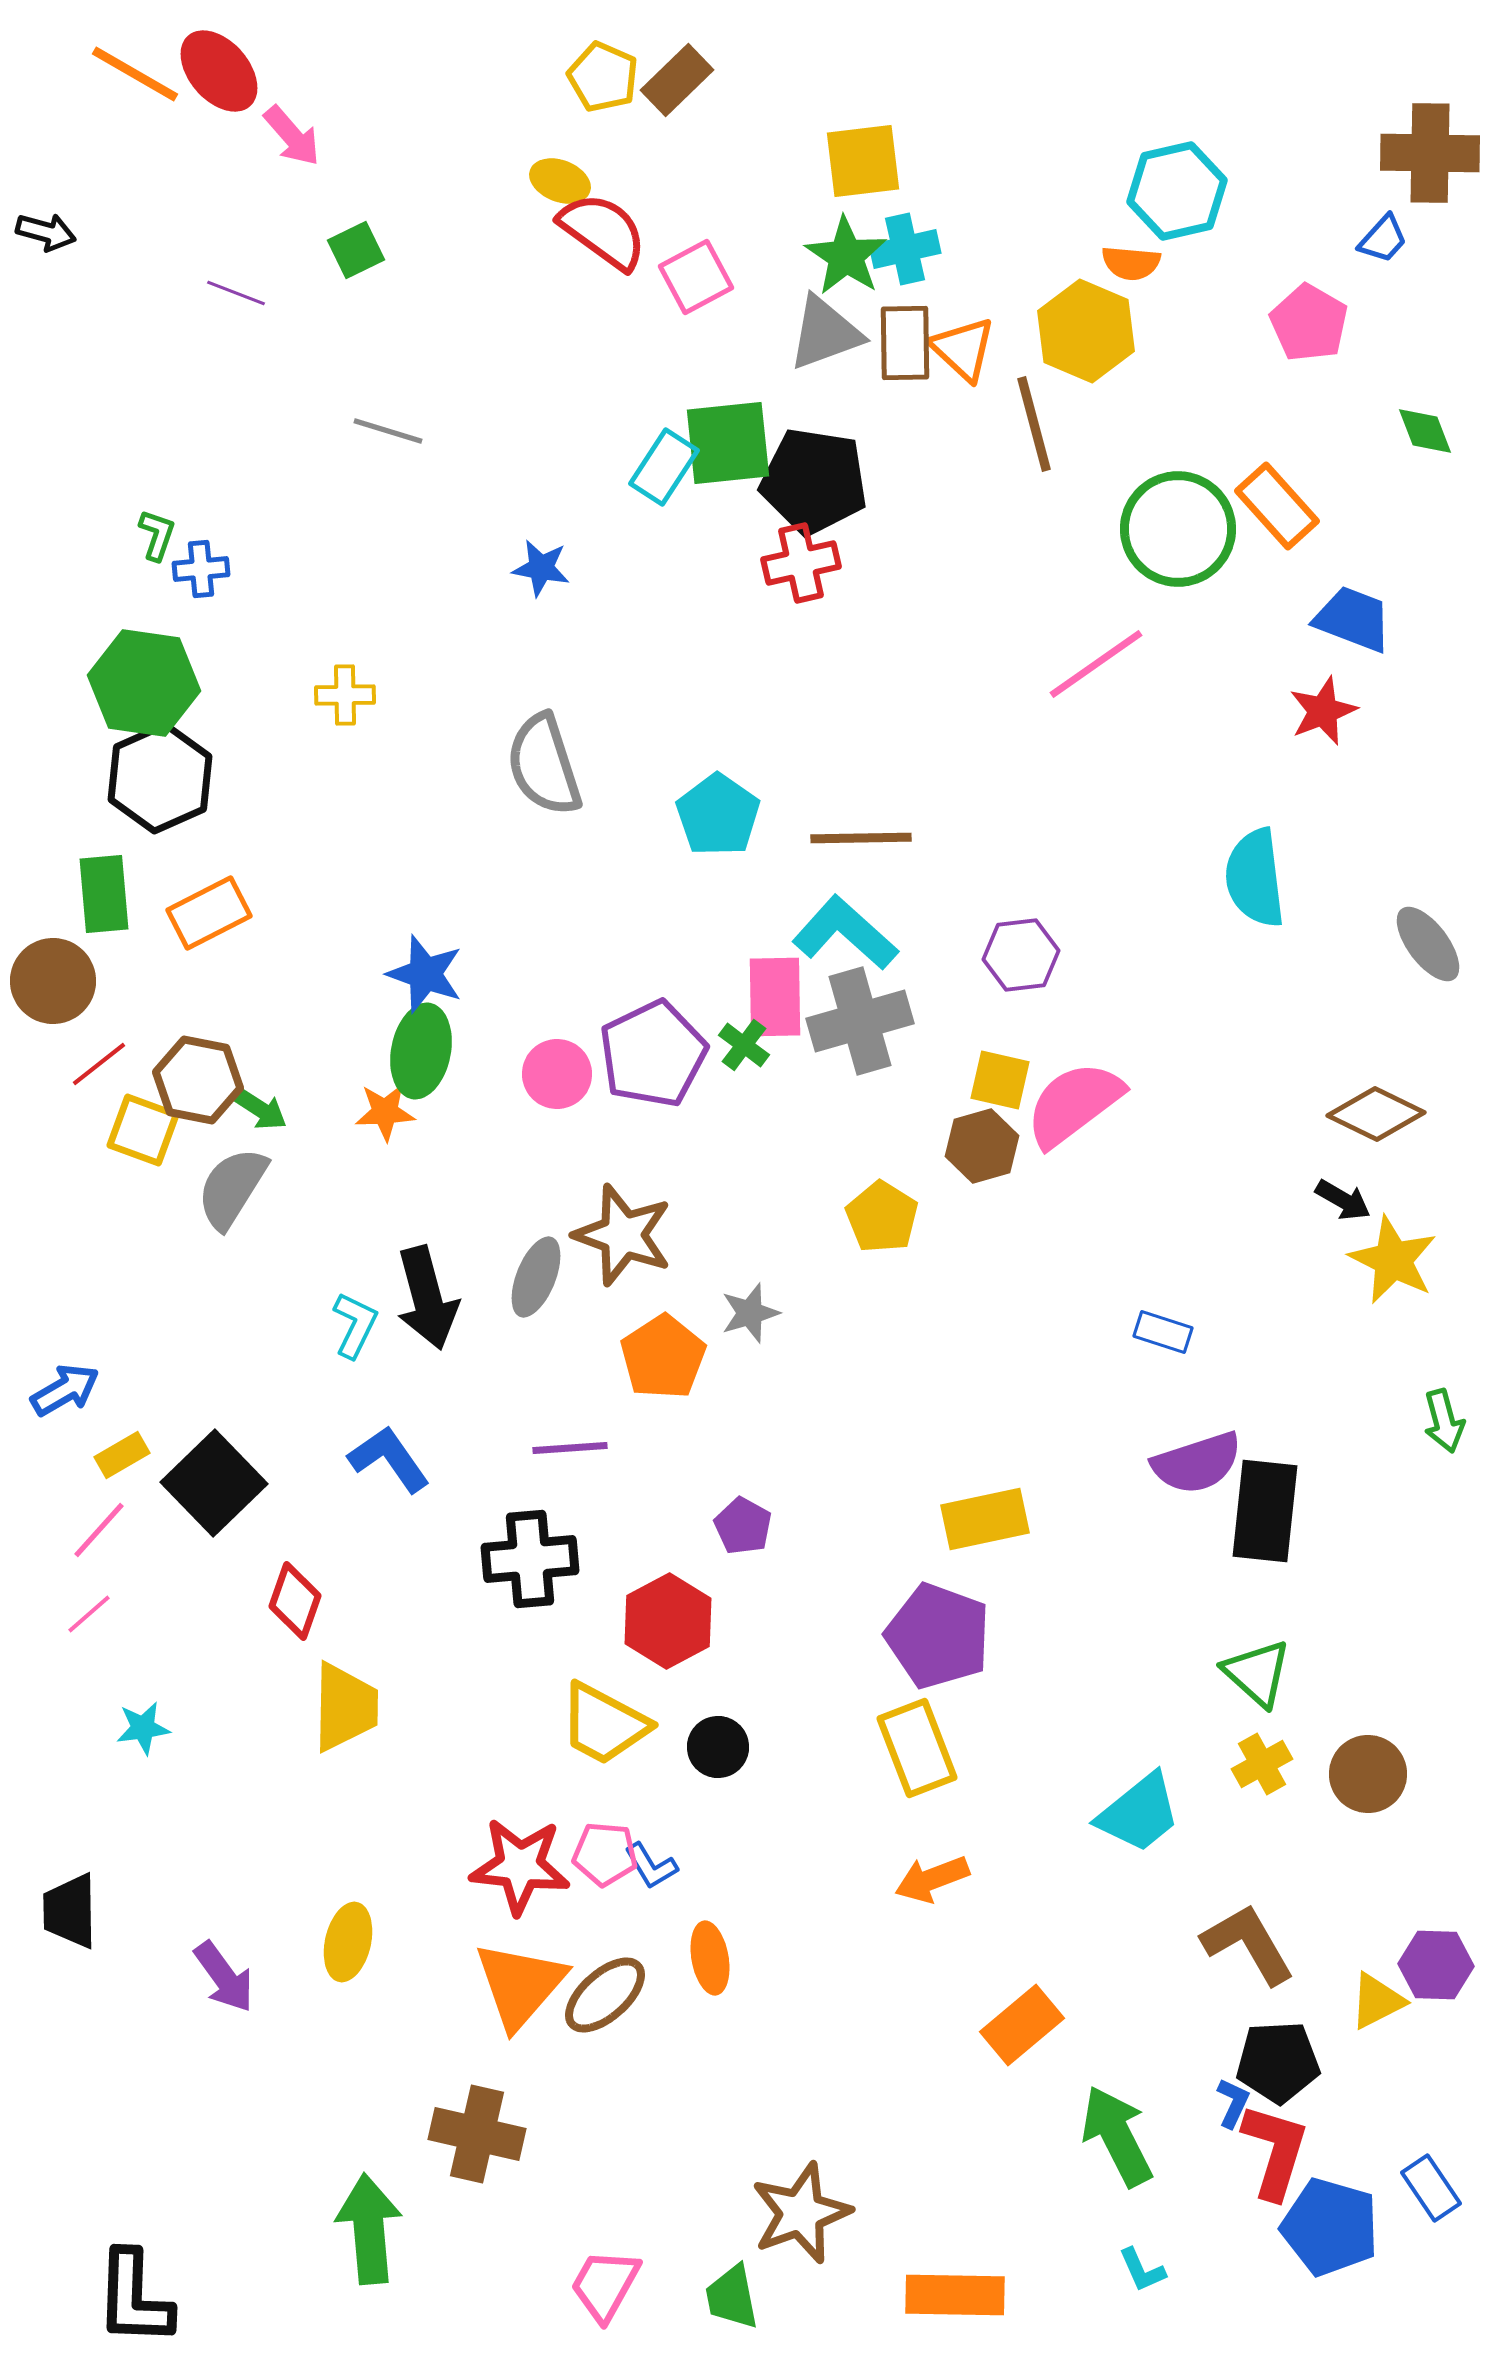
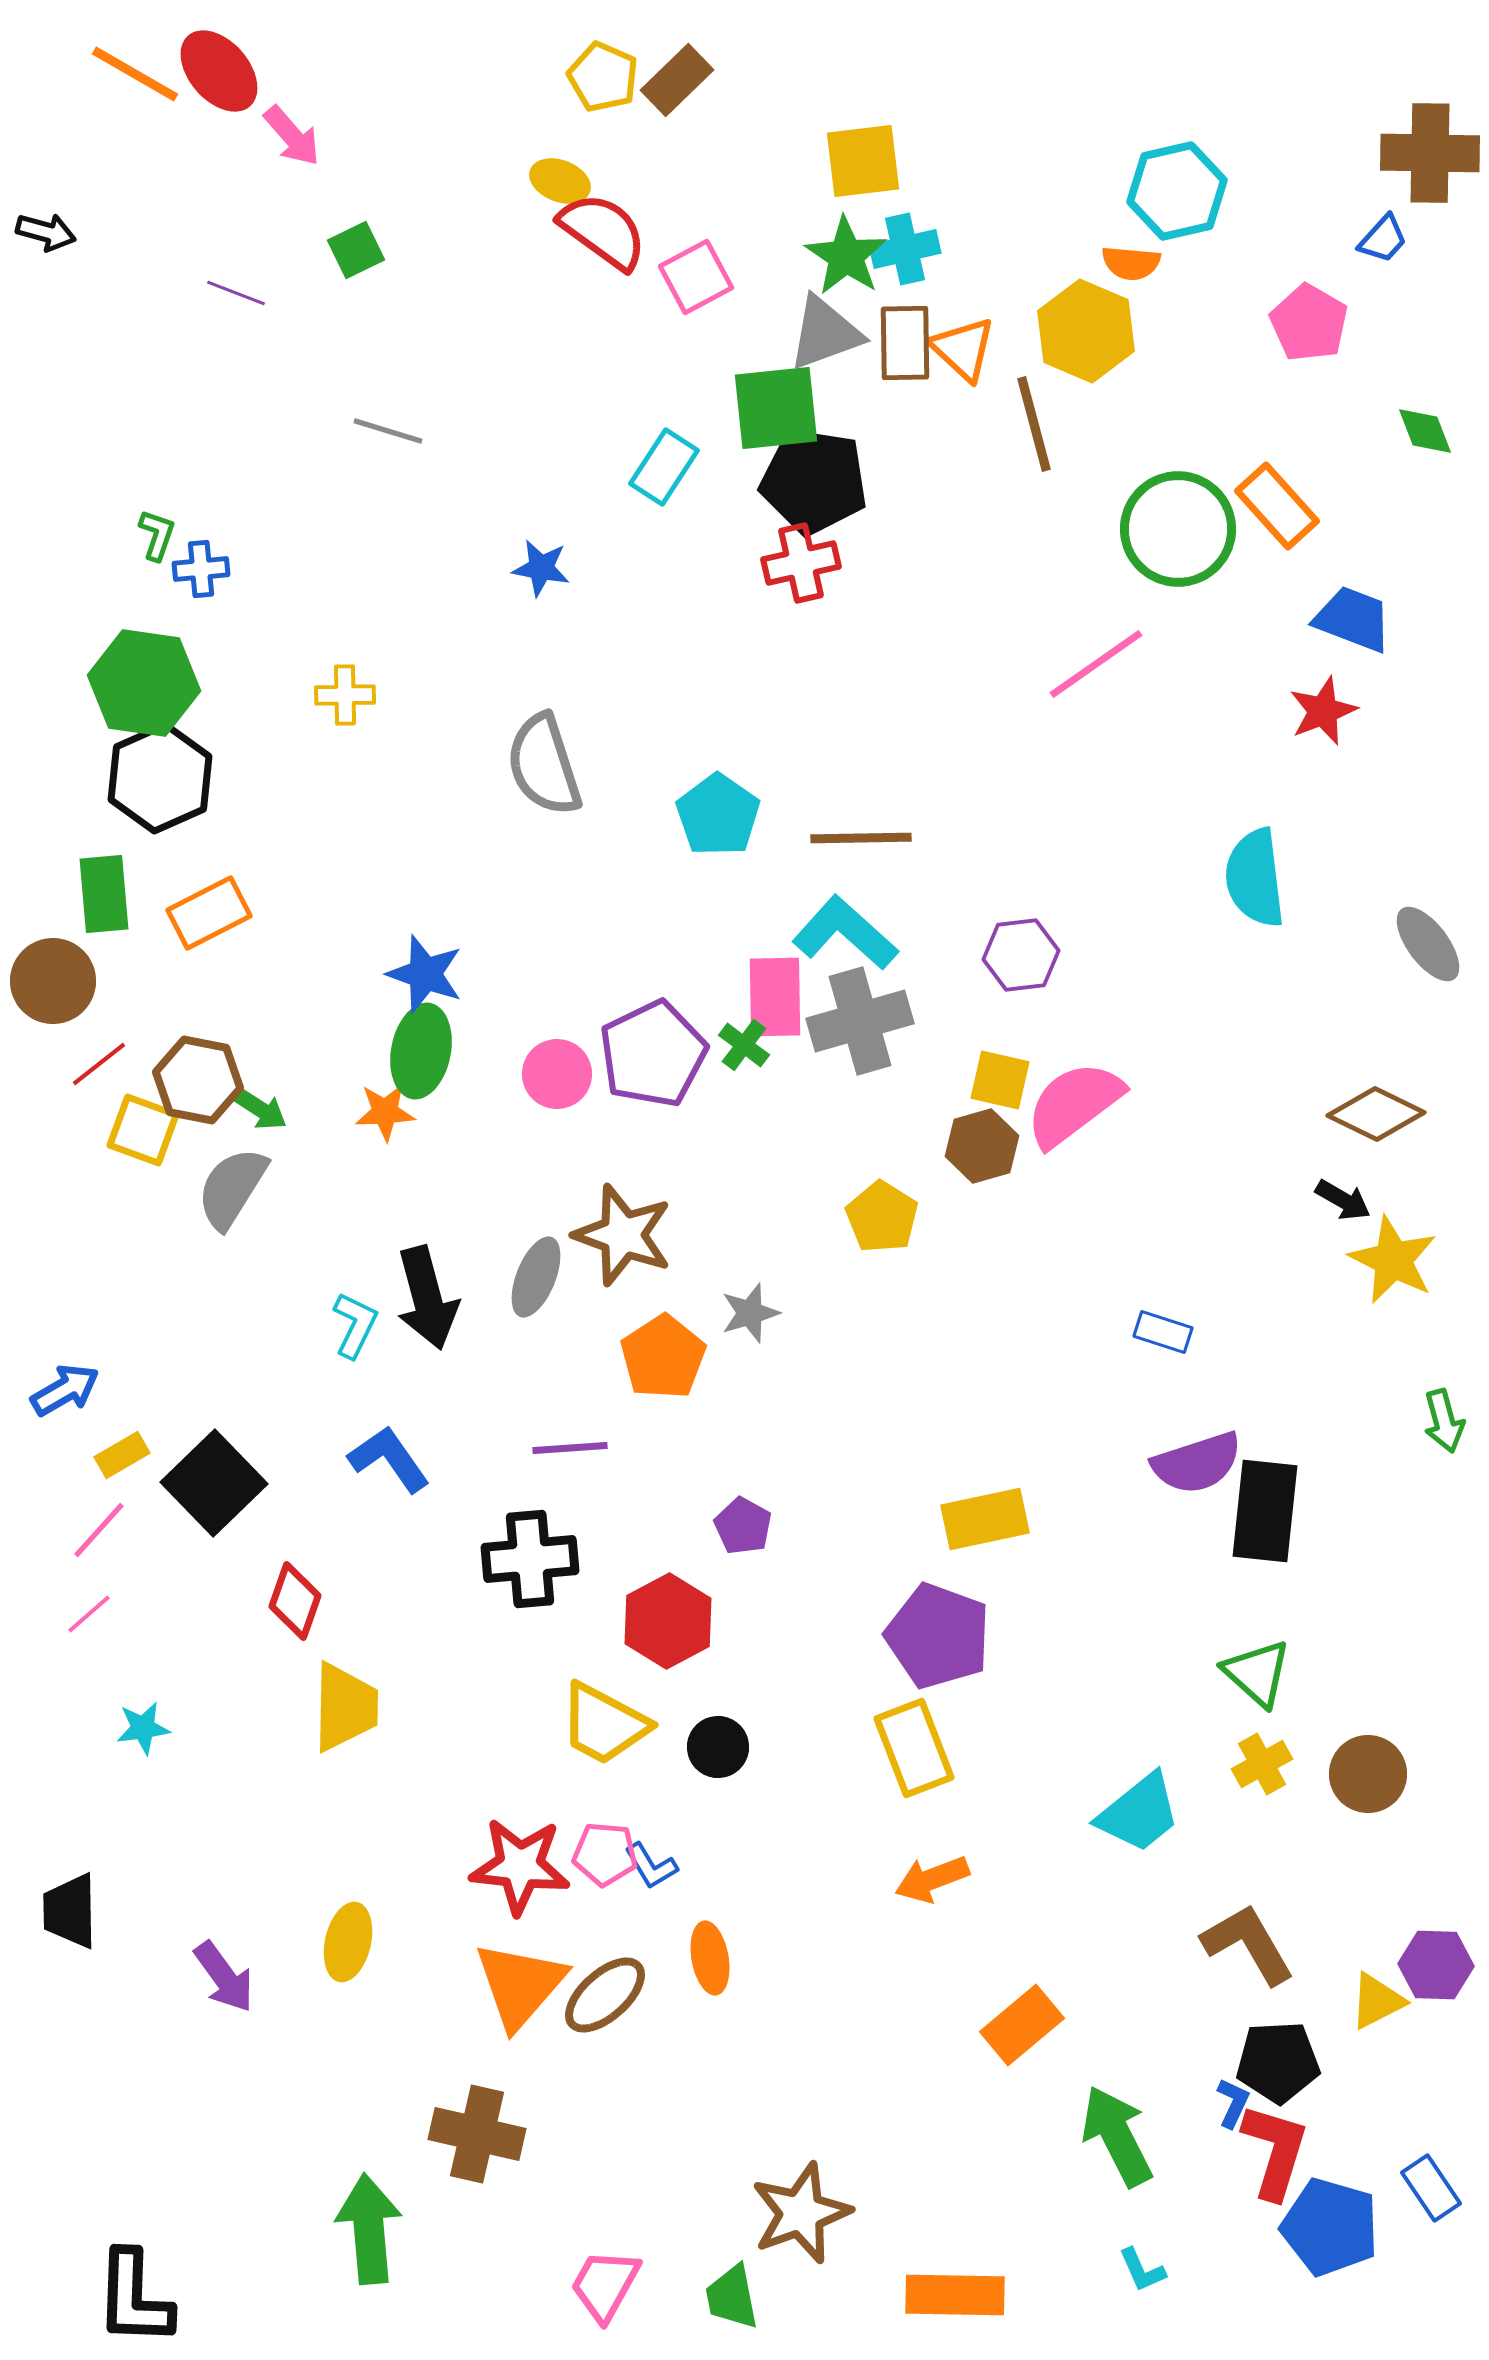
green square at (728, 443): moved 48 px right, 35 px up
yellow rectangle at (917, 1748): moved 3 px left
